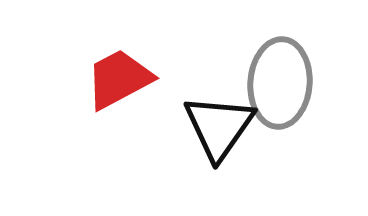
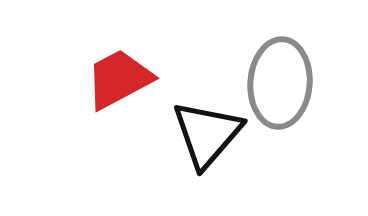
black triangle: moved 12 px left, 7 px down; rotated 6 degrees clockwise
